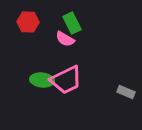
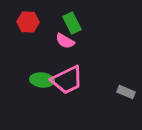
pink semicircle: moved 2 px down
pink trapezoid: moved 1 px right
